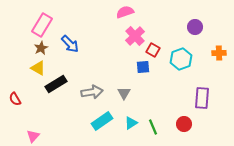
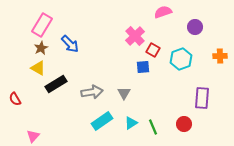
pink semicircle: moved 38 px right
orange cross: moved 1 px right, 3 px down
